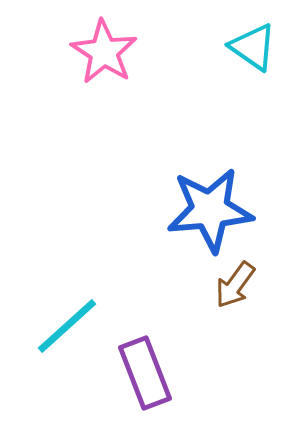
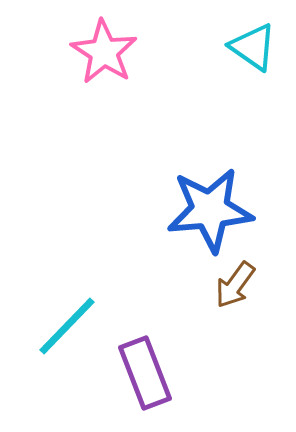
cyan line: rotated 4 degrees counterclockwise
